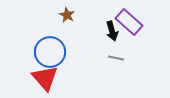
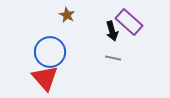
gray line: moved 3 px left
